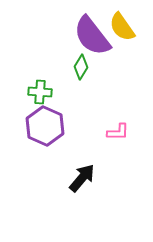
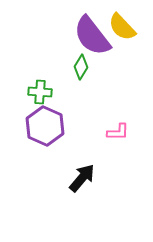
yellow semicircle: rotated 8 degrees counterclockwise
